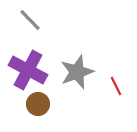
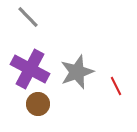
gray line: moved 2 px left, 3 px up
purple cross: moved 2 px right, 1 px up
